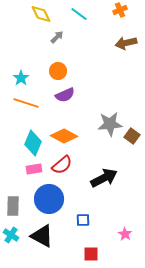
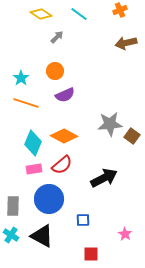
yellow diamond: rotated 30 degrees counterclockwise
orange circle: moved 3 px left
